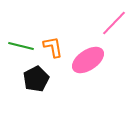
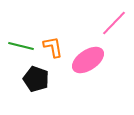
black pentagon: rotated 25 degrees counterclockwise
